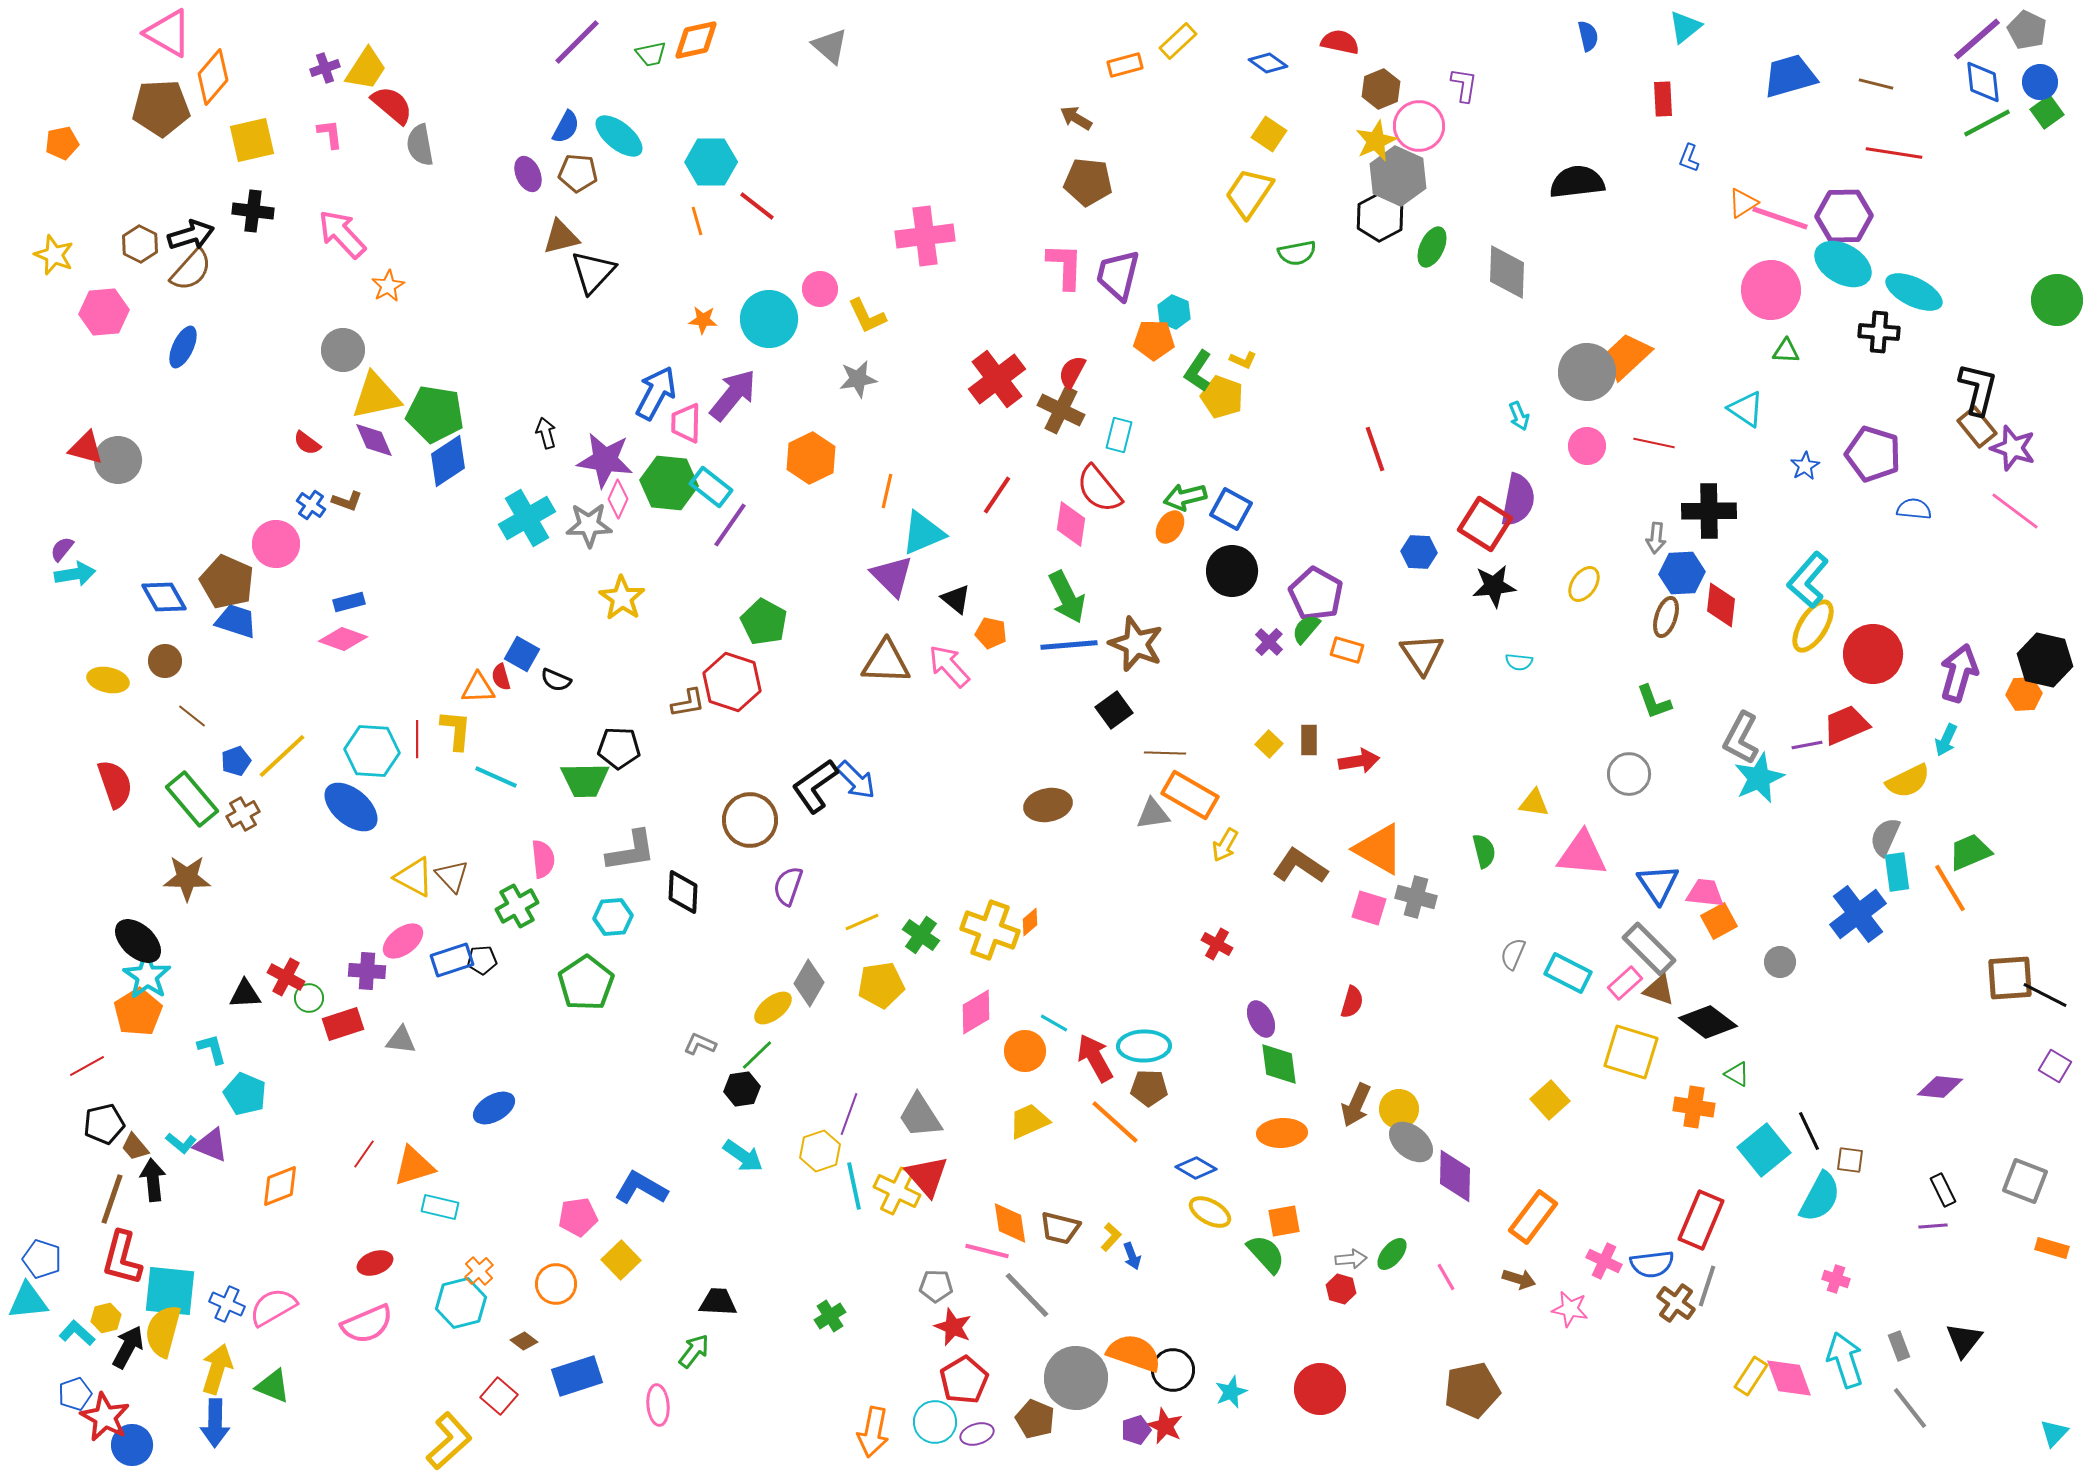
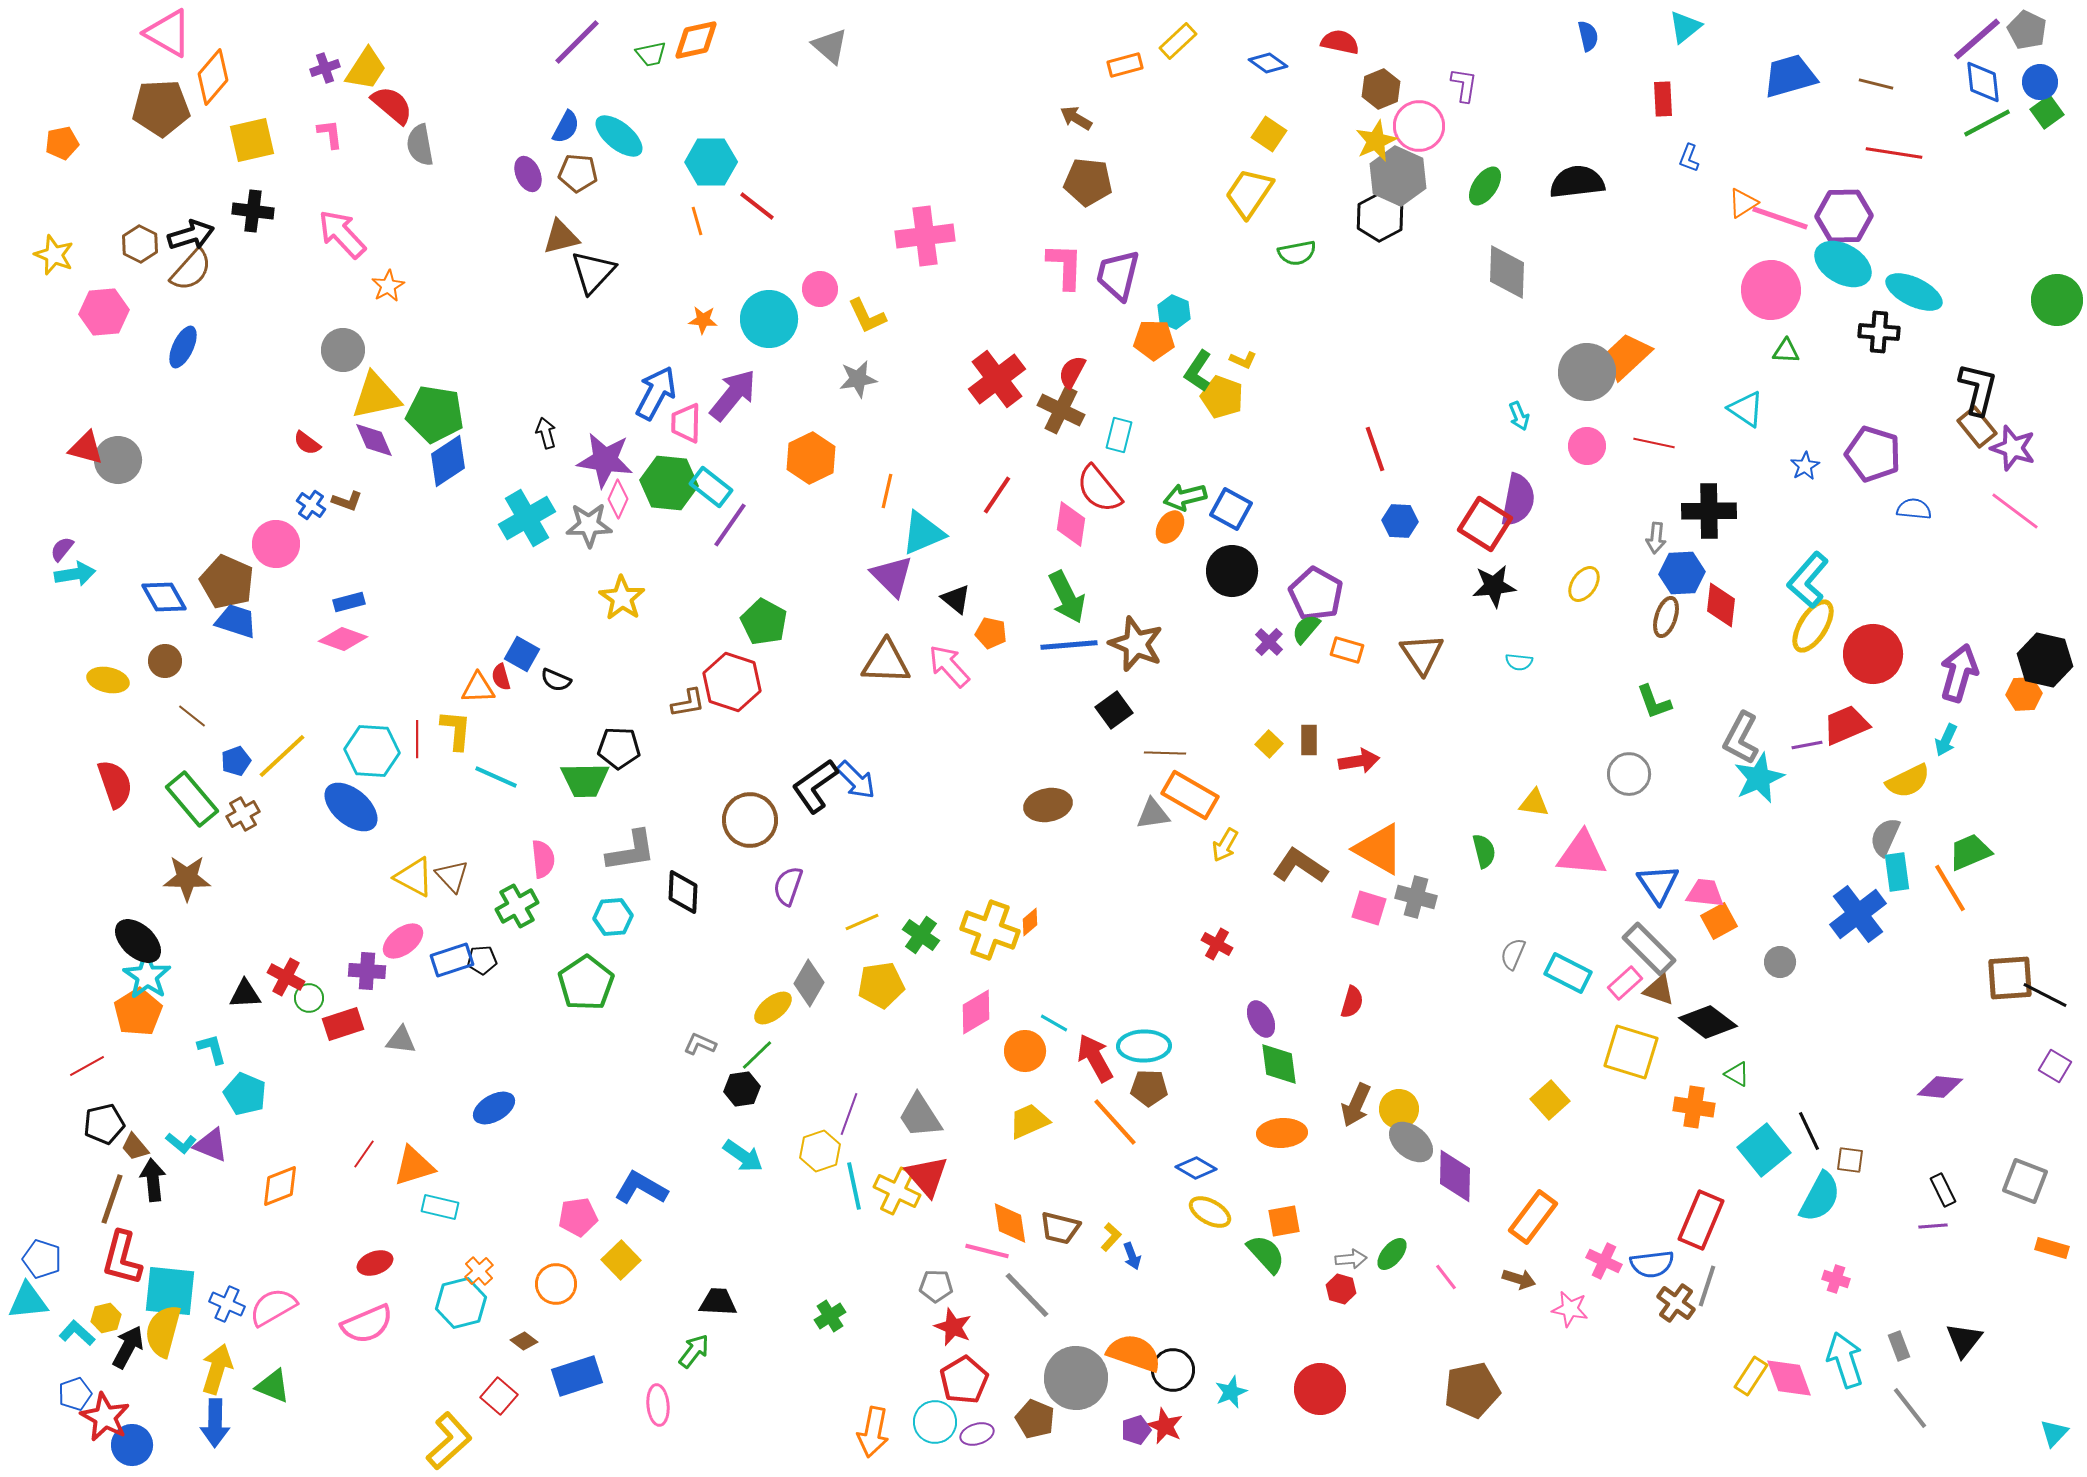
green ellipse at (1432, 247): moved 53 px right, 61 px up; rotated 9 degrees clockwise
blue hexagon at (1419, 552): moved 19 px left, 31 px up
orange line at (1115, 1122): rotated 6 degrees clockwise
pink line at (1446, 1277): rotated 8 degrees counterclockwise
